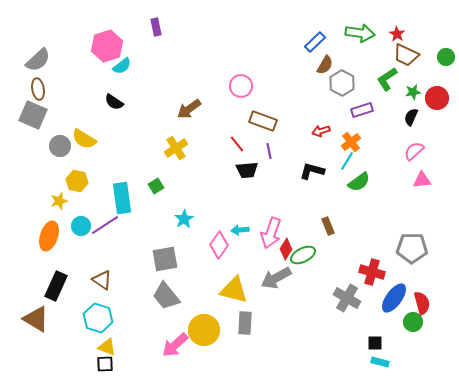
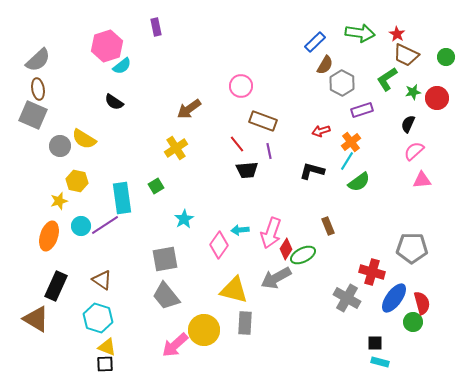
black semicircle at (411, 117): moved 3 px left, 7 px down
